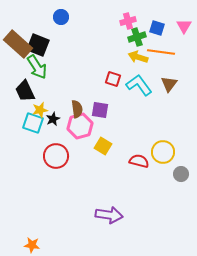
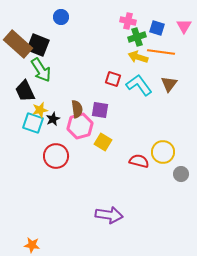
pink cross: rotated 28 degrees clockwise
green arrow: moved 4 px right, 3 px down
yellow square: moved 4 px up
